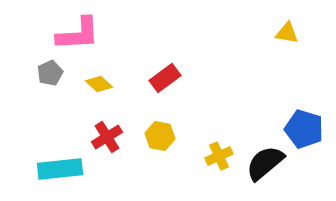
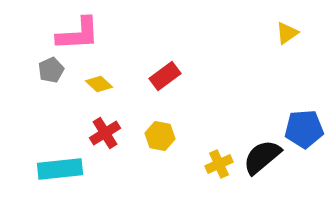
yellow triangle: rotated 45 degrees counterclockwise
gray pentagon: moved 1 px right, 3 px up
red rectangle: moved 2 px up
blue pentagon: rotated 21 degrees counterclockwise
red cross: moved 2 px left, 4 px up
yellow cross: moved 8 px down
black semicircle: moved 3 px left, 6 px up
